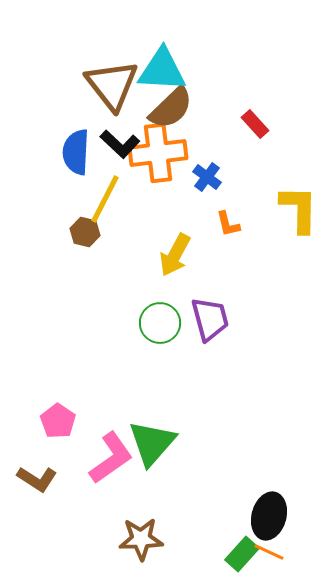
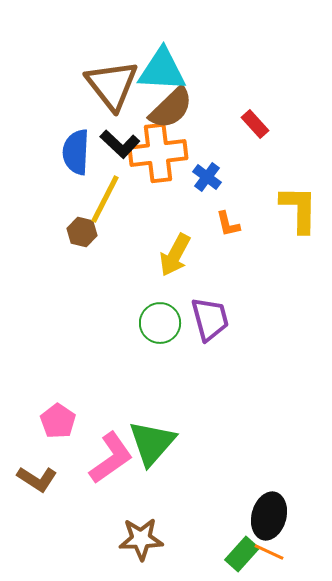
brown hexagon: moved 3 px left
